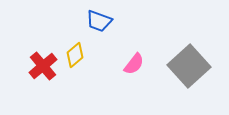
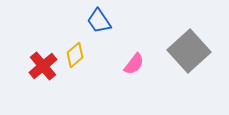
blue trapezoid: rotated 36 degrees clockwise
gray square: moved 15 px up
